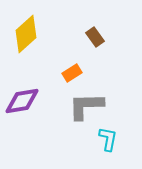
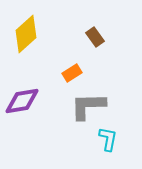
gray L-shape: moved 2 px right
